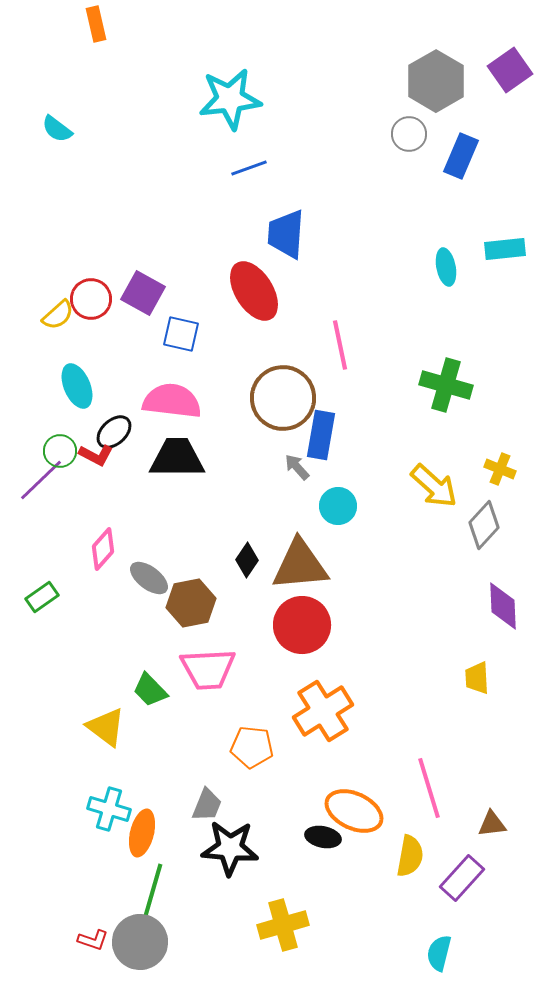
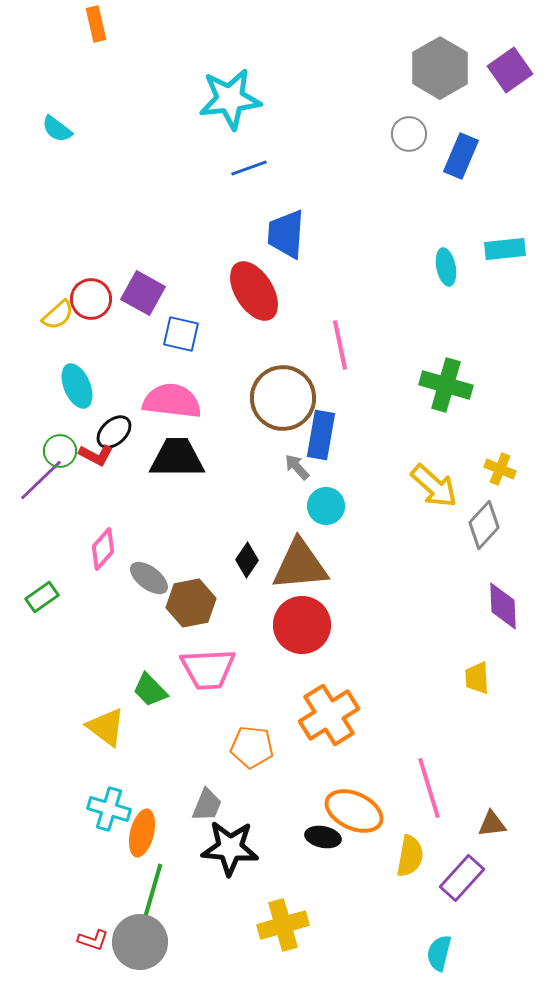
gray hexagon at (436, 81): moved 4 px right, 13 px up
cyan circle at (338, 506): moved 12 px left
orange cross at (323, 711): moved 6 px right, 4 px down
